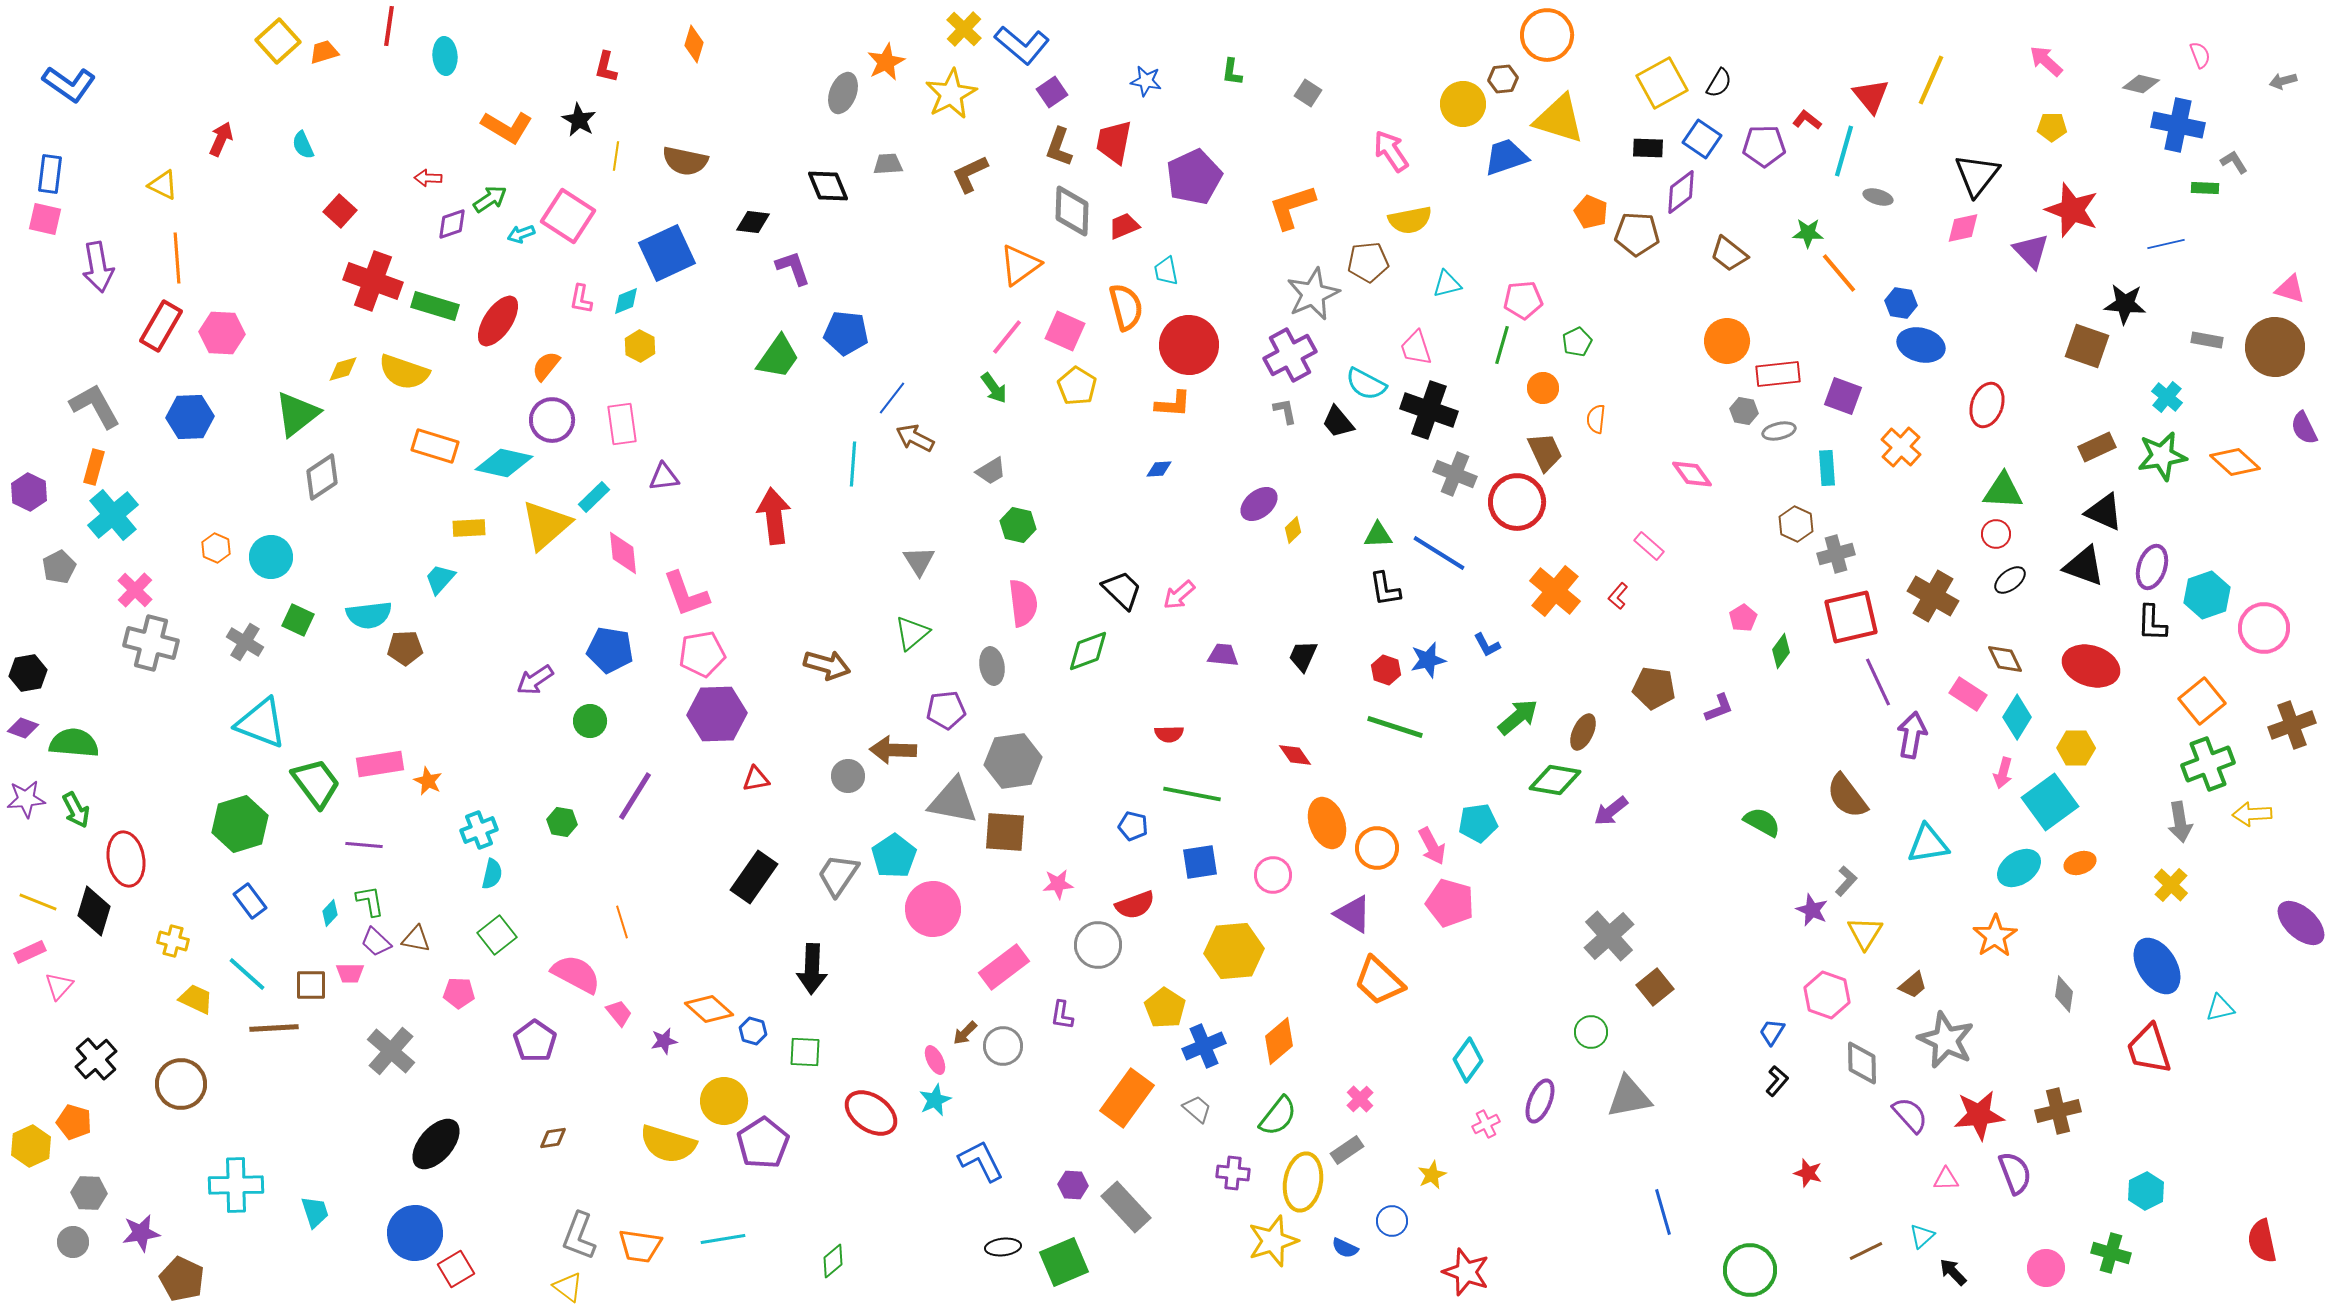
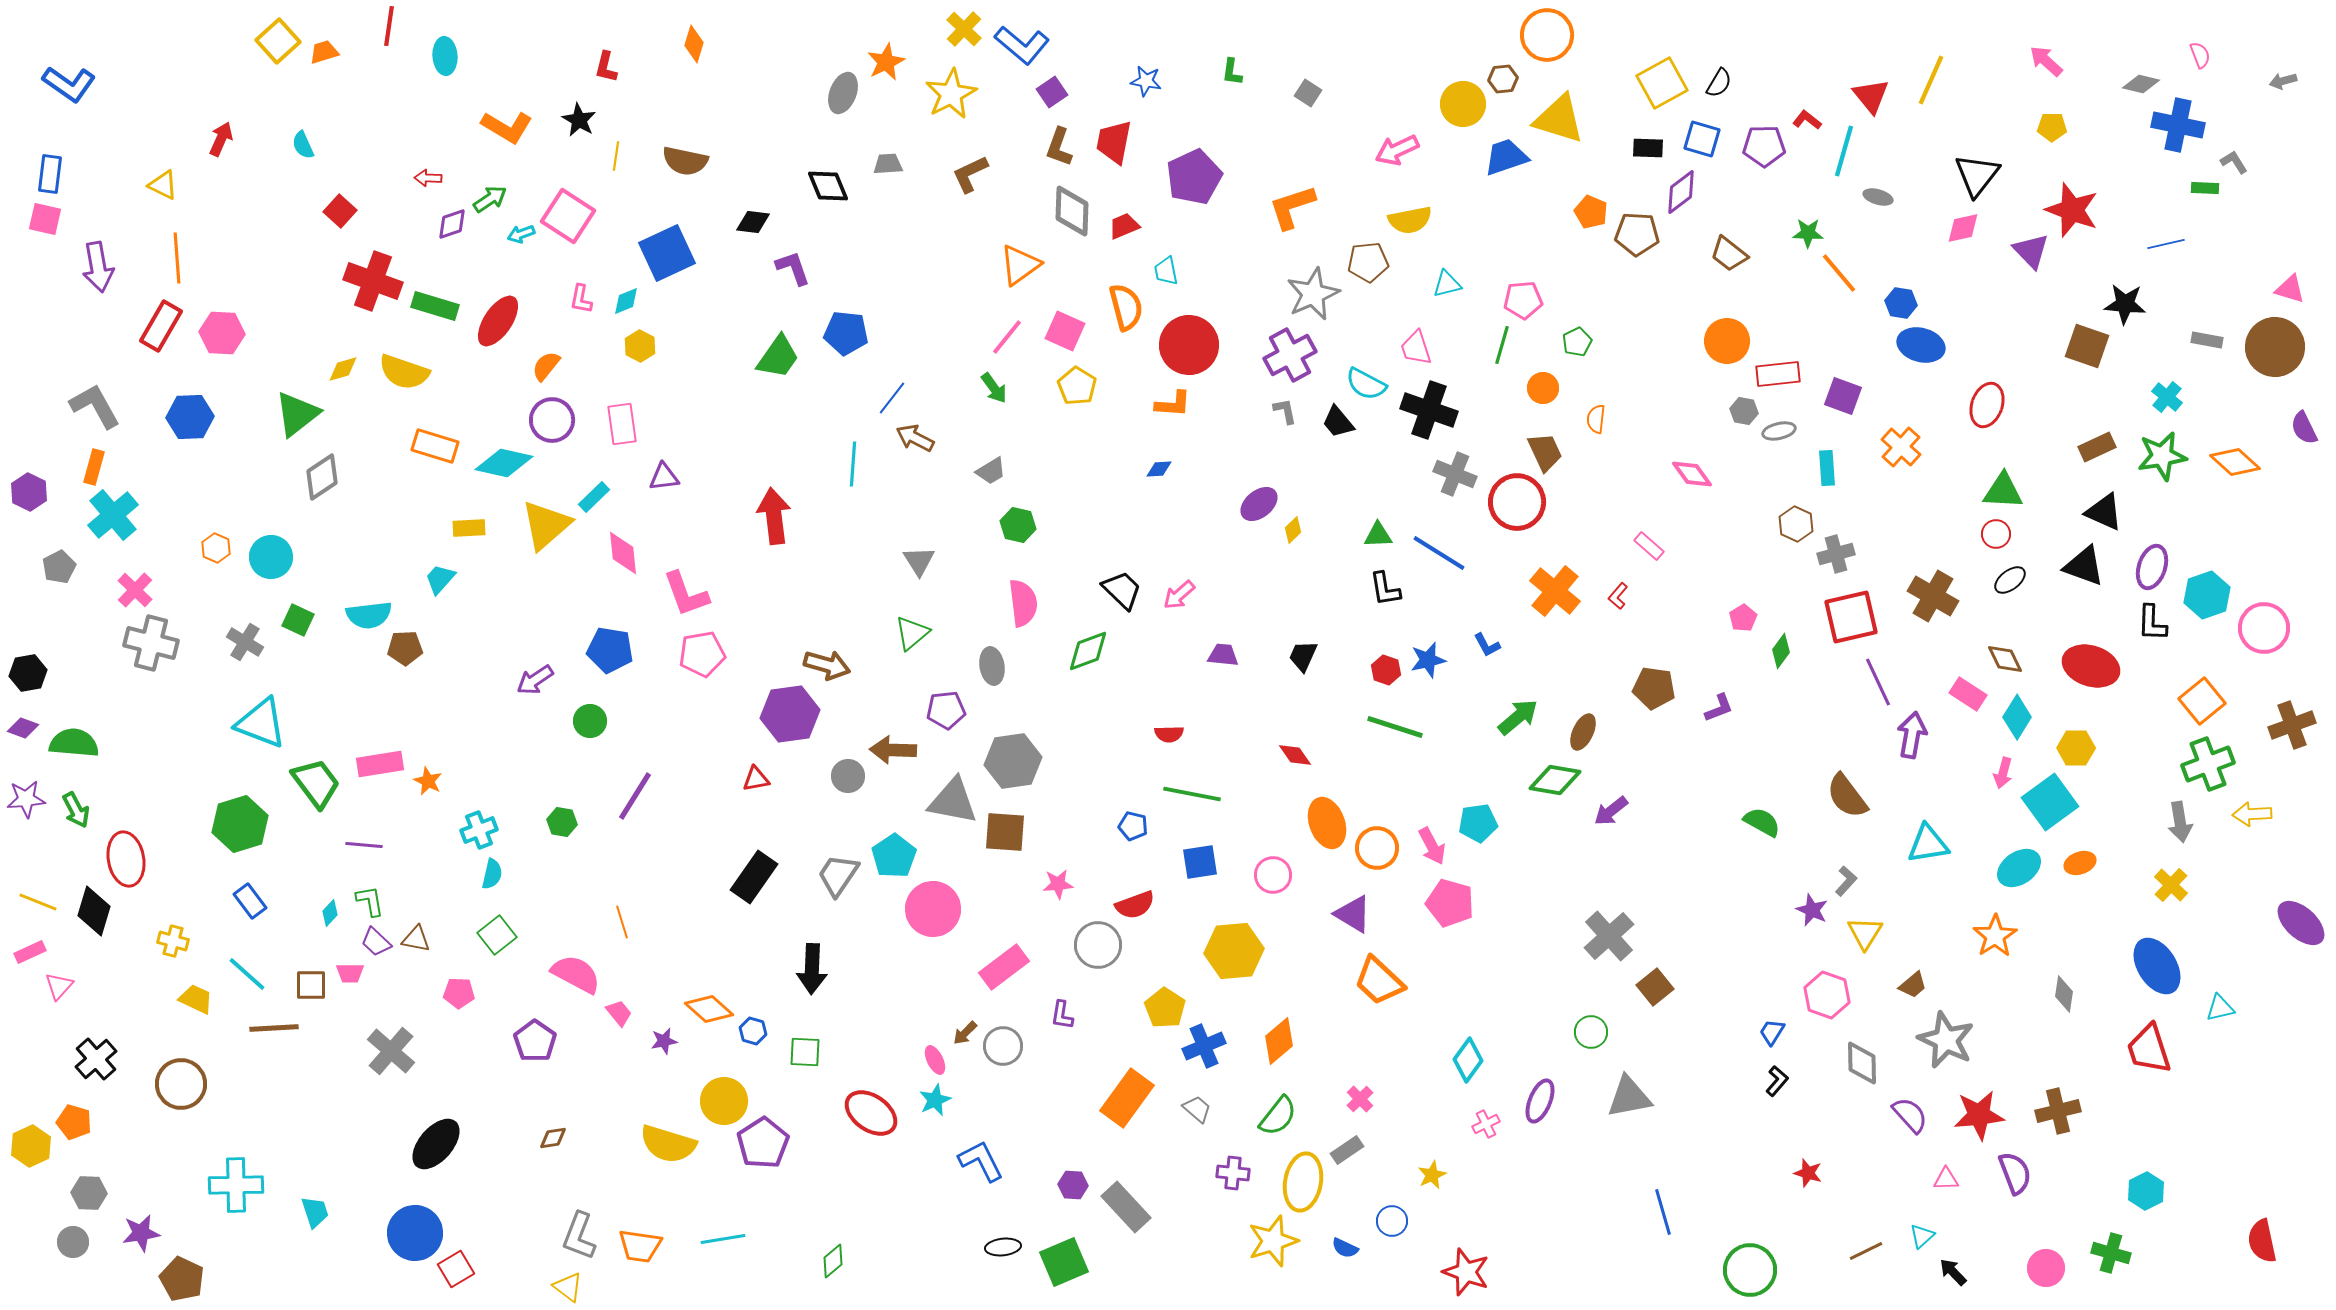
blue square at (1702, 139): rotated 18 degrees counterclockwise
pink arrow at (1391, 151): moved 6 px right, 1 px up; rotated 81 degrees counterclockwise
purple hexagon at (717, 714): moved 73 px right; rotated 6 degrees counterclockwise
